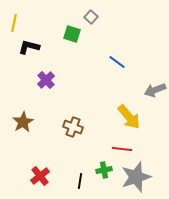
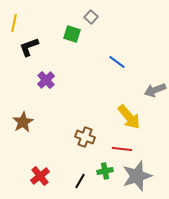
black L-shape: rotated 35 degrees counterclockwise
brown cross: moved 12 px right, 10 px down
green cross: moved 1 px right, 1 px down
gray star: moved 1 px right, 1 px up
black line: rotated 21 degrees clockwise
